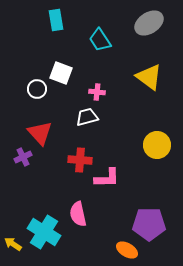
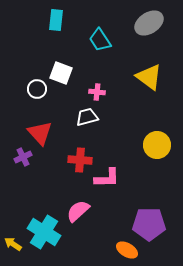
cyan rectangle: rotated 15 degrees clockwise
pink semicircle: moved 3 px up; rotated 60 degrees clockwise
